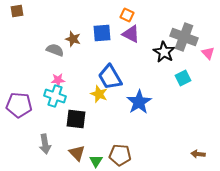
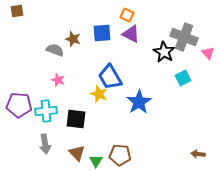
pink star: rotated 24 degrees clockwise
cyan cross: moved 9 px left, 15 px down; rotated 25 degrees counterclockwise
